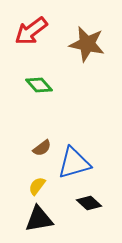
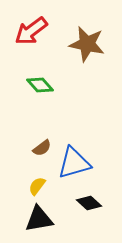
green diamond: moved 1 px right
